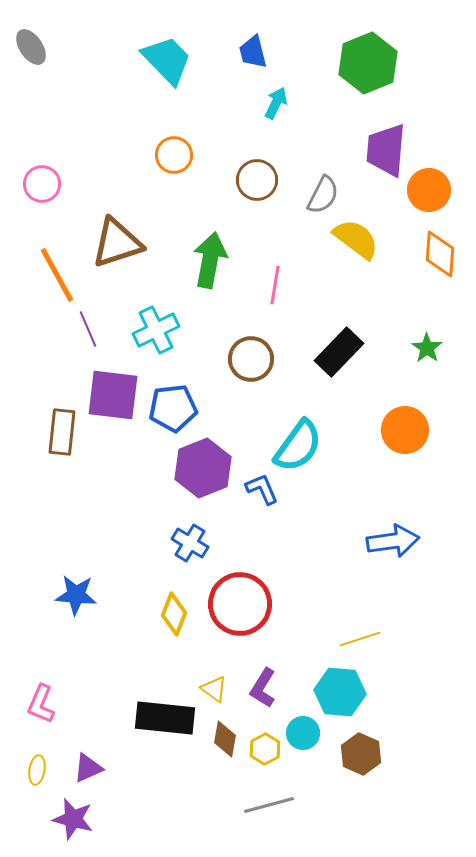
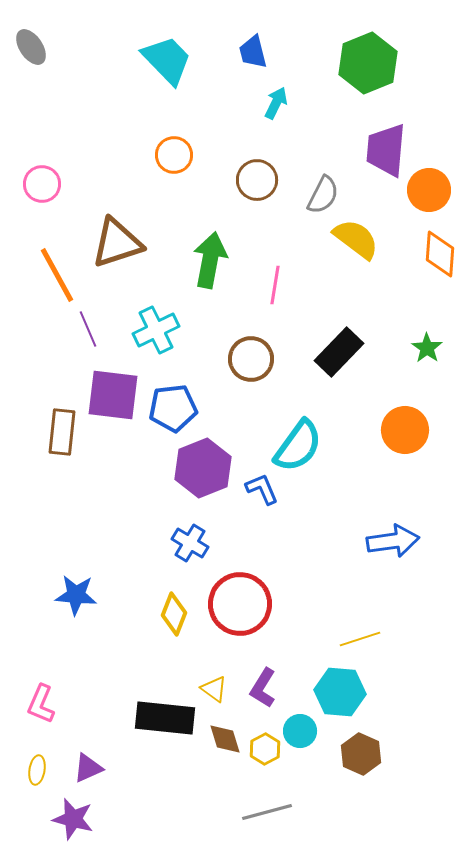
cyan circle at (303, 733): moved 3 px left, 2 px up
brown diamond at (225, 739): rotated 27 degrees counterclockwise
gray line at (269, 805): moved 2 px left, 7 px down
